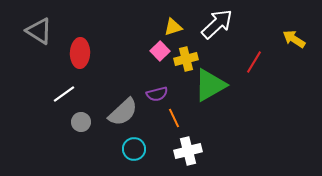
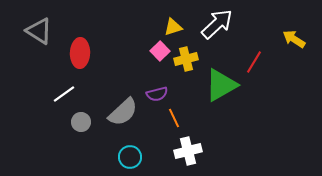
green triangle: moved 11 px right
cyan circle: moved 4 px left, 8 px down
